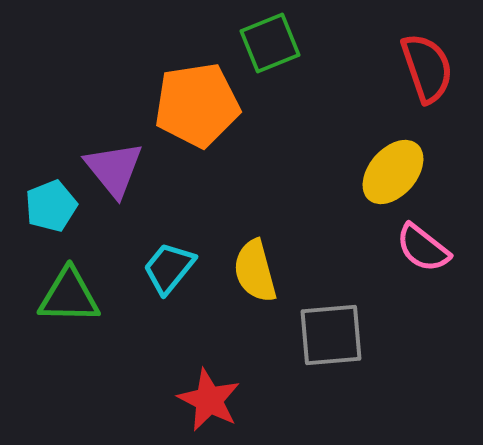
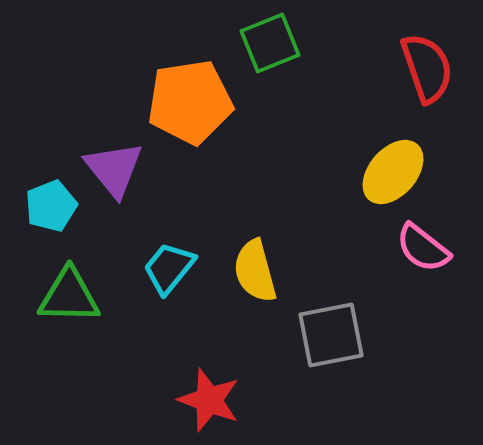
orange pentagon: moved 7 px left, 3 px up
gray square: rotated 6 degrees counterclockwise
red star: rotated 6 degrees counterclockwise
